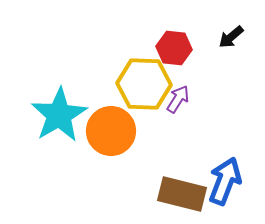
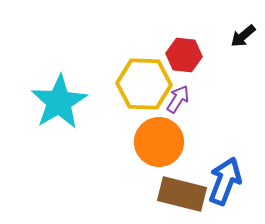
black arrow: moved 12 px right, 1 px up
red hexagon: moved 10 px right, 7 px down
cyan star: moved 13 px up
orange circle: moved 48 px right, 11 px down
